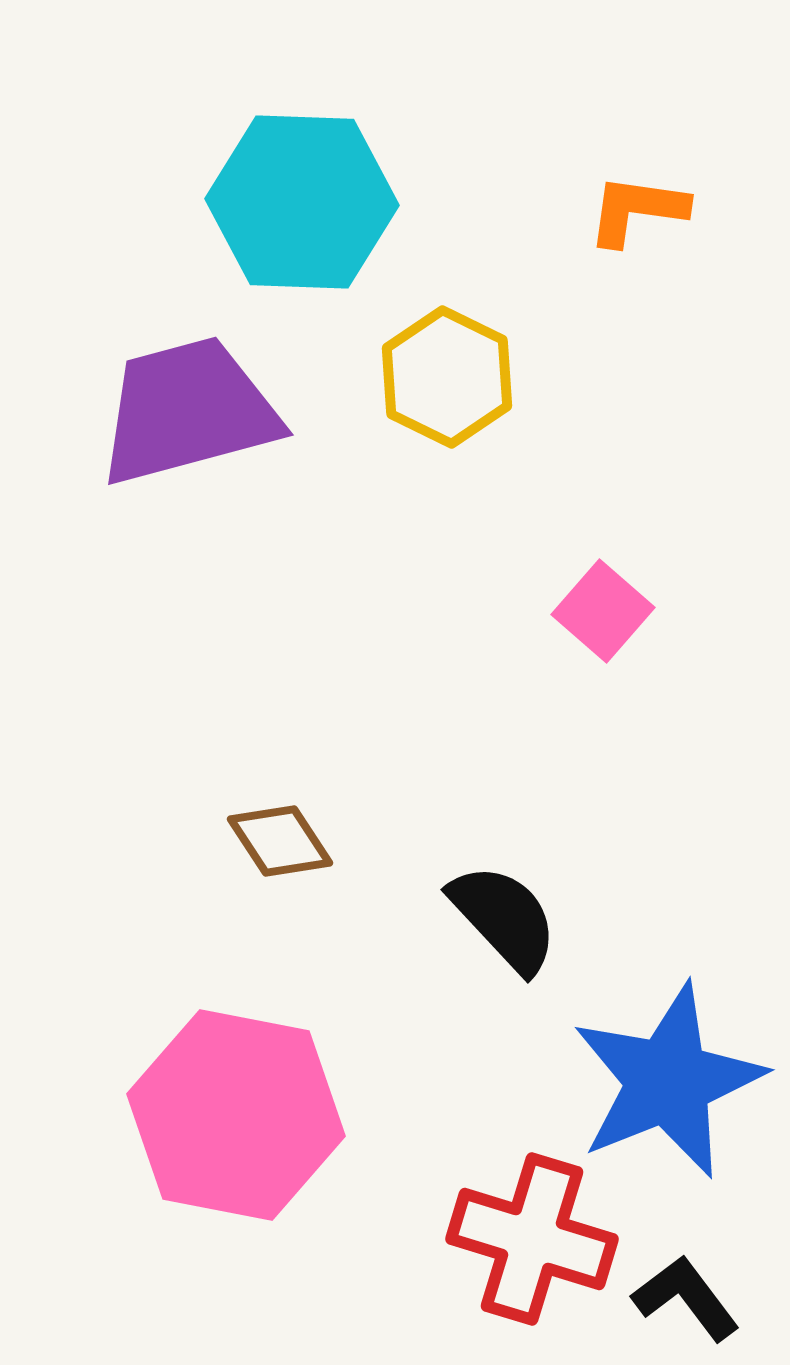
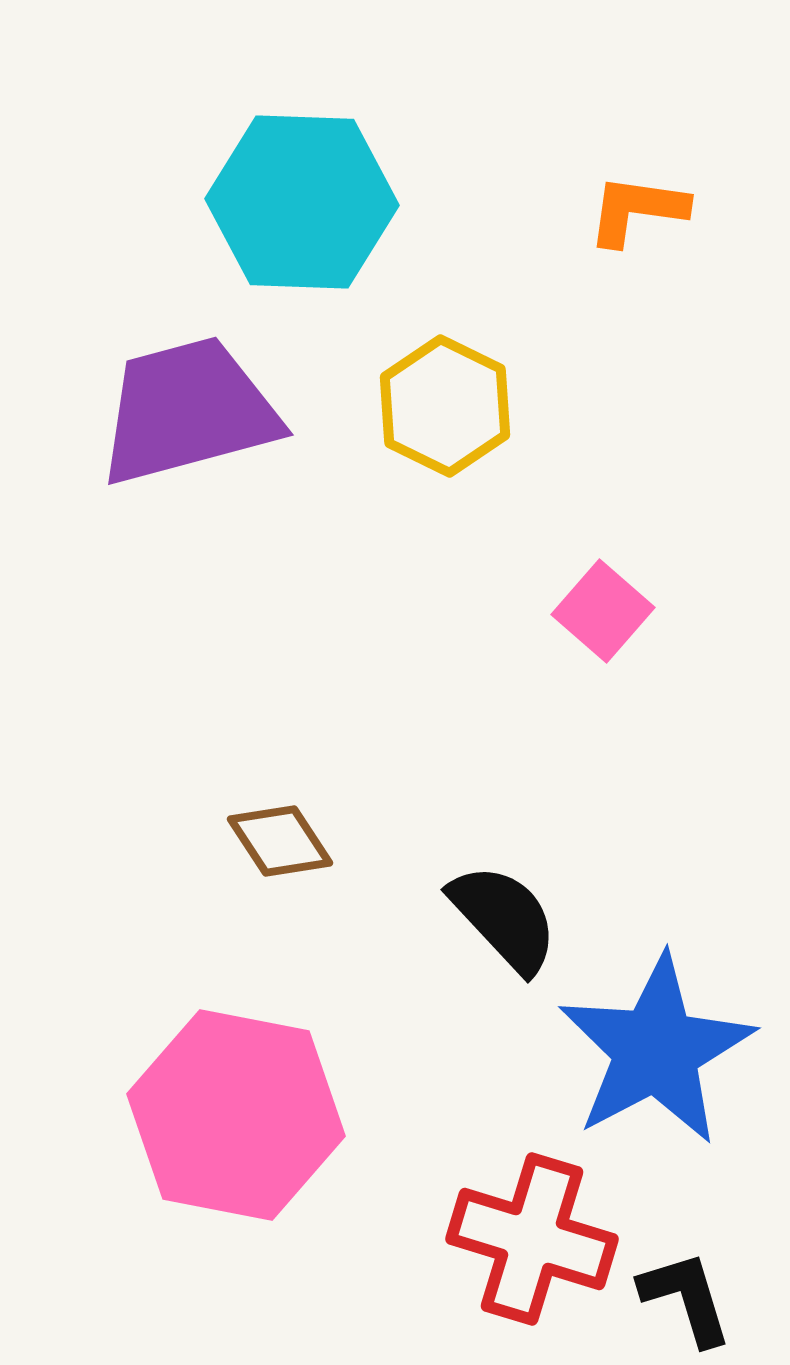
yellow hexagon: moved 2 px left, 29 px down
blue star: moved 12 px left, 31 px up; rotated 6 degrees counterclockwise
black L-shape: rotated 20 degrees clockwise
